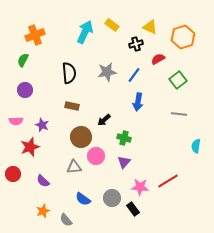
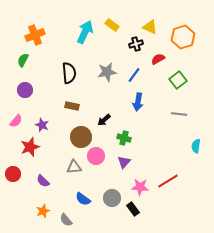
pink semicircle: rotated 48 degrees counterclockwise
